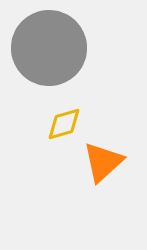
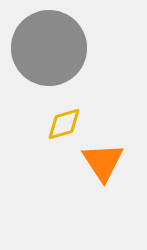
orange triangle: rotated 21 degrees counterclockwise
